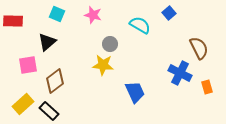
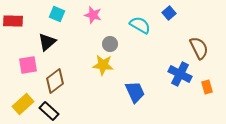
blue cross: moved 1 px down
